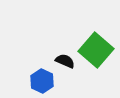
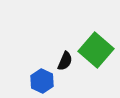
black semicircle: rotated 90 degrees clockwise
